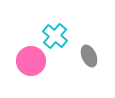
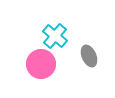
pink circle: moved 10 px right, 3 px down
